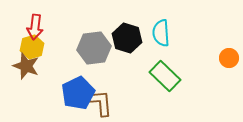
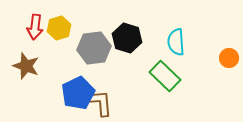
cyan semicircle: moved 15 px right, 9 px down
yellow hexagon: moved 27 px right, 19 px up
